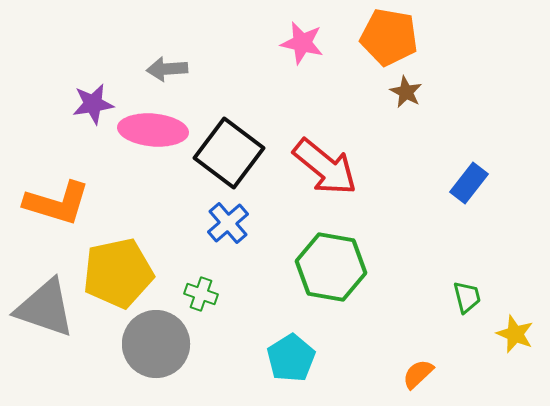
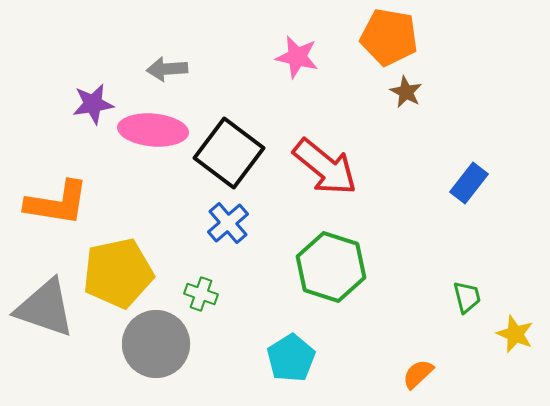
pink star: moved 5 px left, 14 px down
orange L-shape: rotated 8 degrees counterclockwise
green hexagon: rotated 8 degrees clockwise
